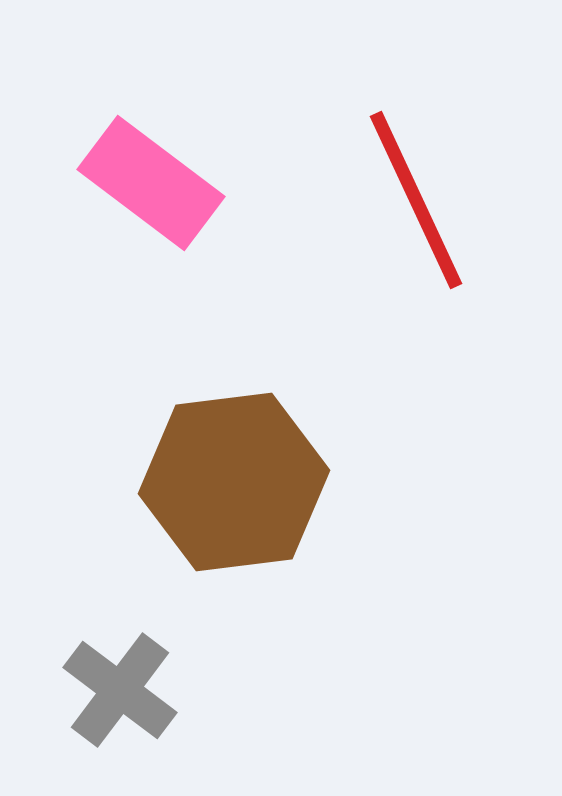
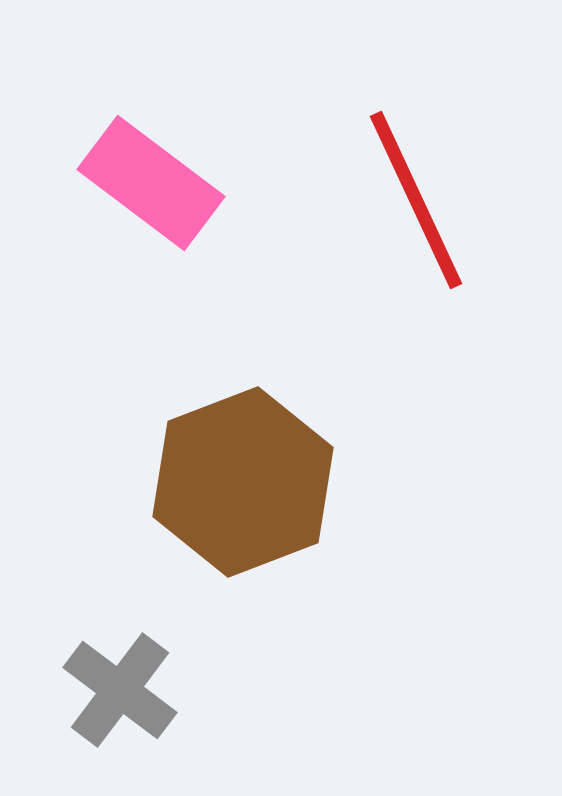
brown hexagon: moved 9 px right; rotated 14 degrees counterclockwise
